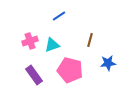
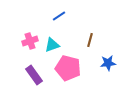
pink pentagon: moved 2 px left, 2 px up
